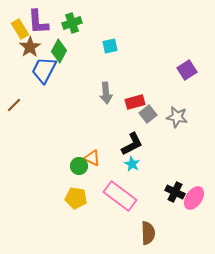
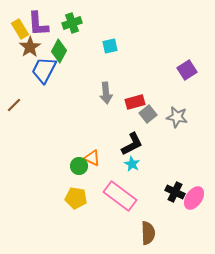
purple L-shape: moved 2 px down
